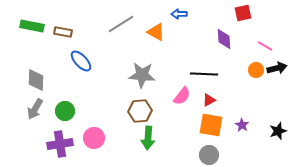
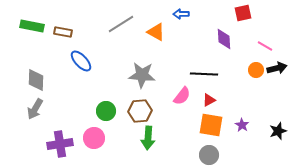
blue arrow: moved 2 px right
green circle: moved 41 px right
